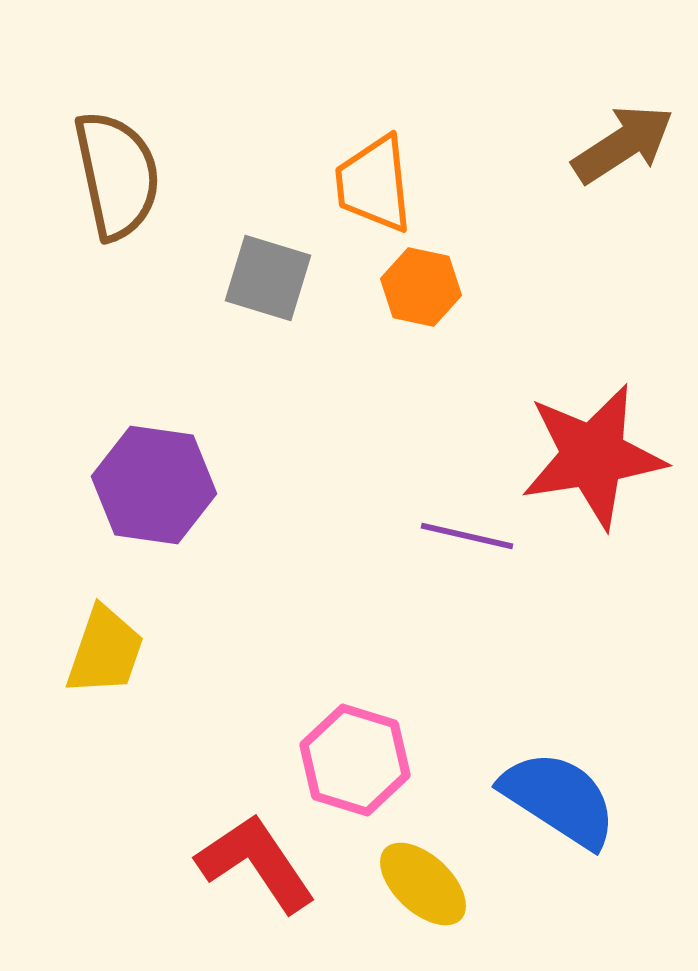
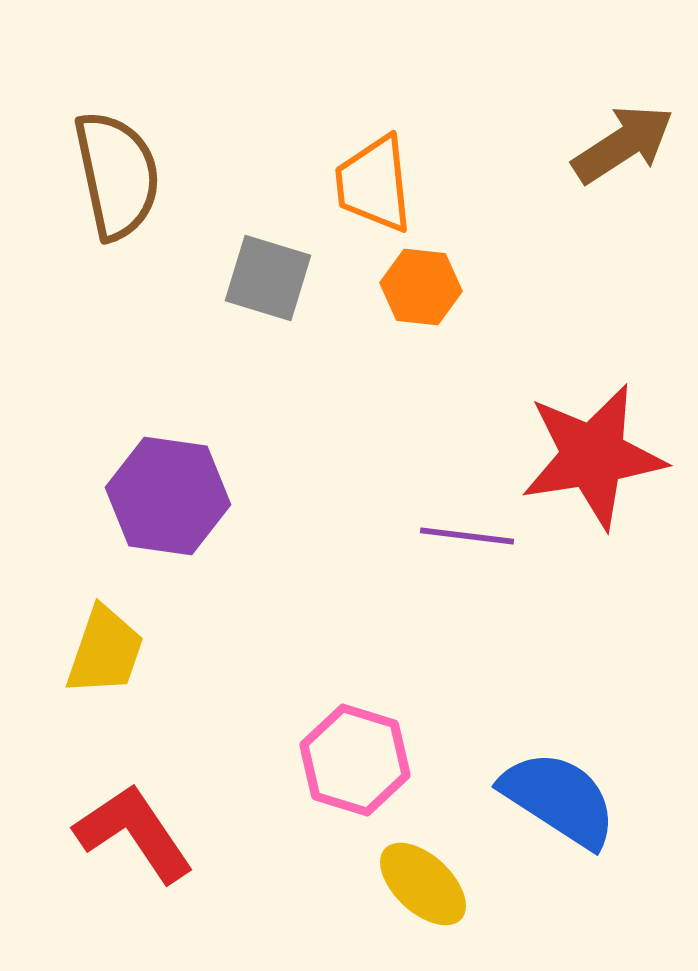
orange hexagon: rotated 6 degrees counterclockwise
purple hexagon: moved 14 px right, 11 px down
purple line: rotated 6 degrees counterclockwise
red L-shape: moved 122 px left, 30 px up
